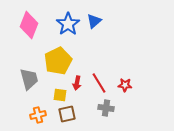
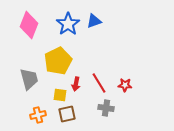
blue triangle: rotated 21 degrees clockwise
red arrow: moved 1 px left, 1 px down
